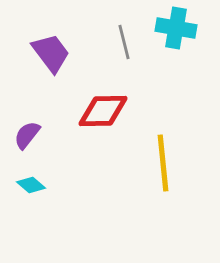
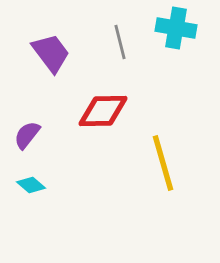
gray line: moved 4 px left
yellow line: rotated 10 degrees counterclockwise
